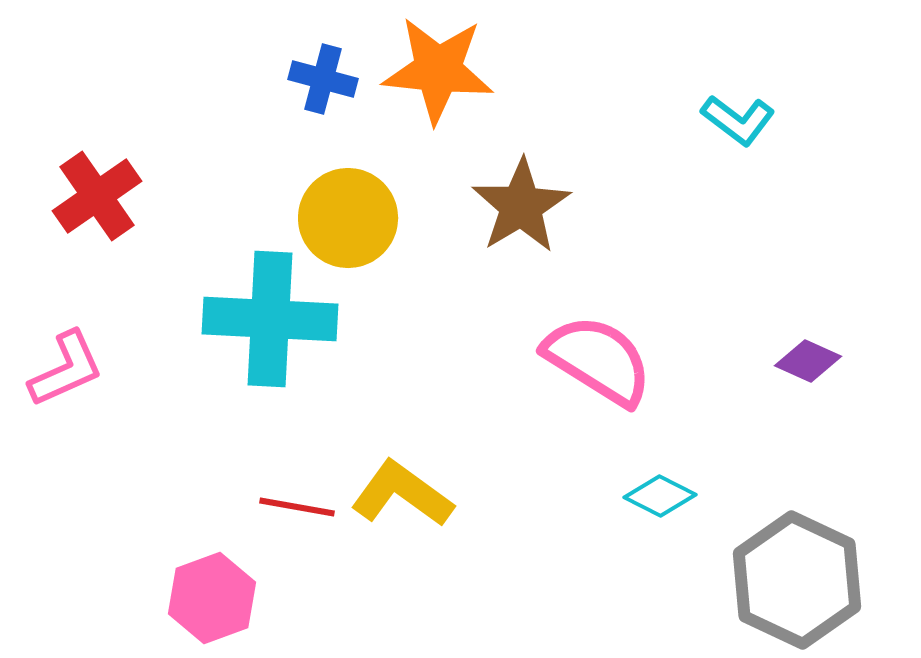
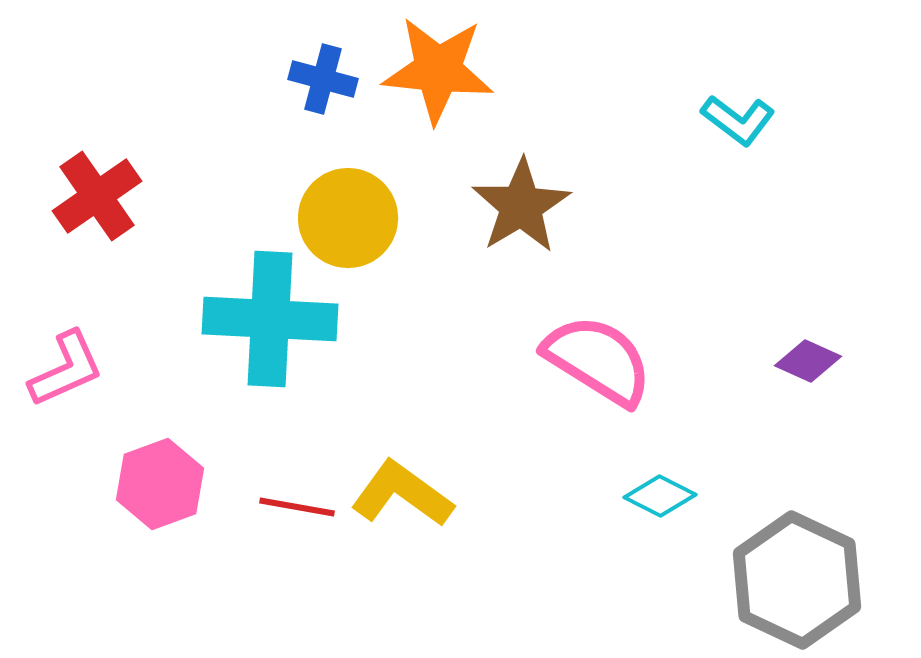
pink hexagon: moved 52 px left, 114 px up
